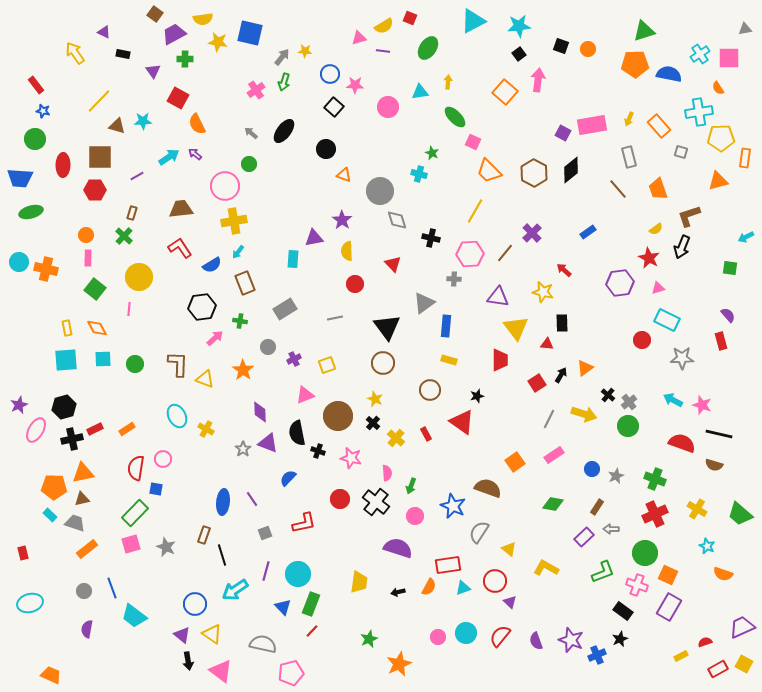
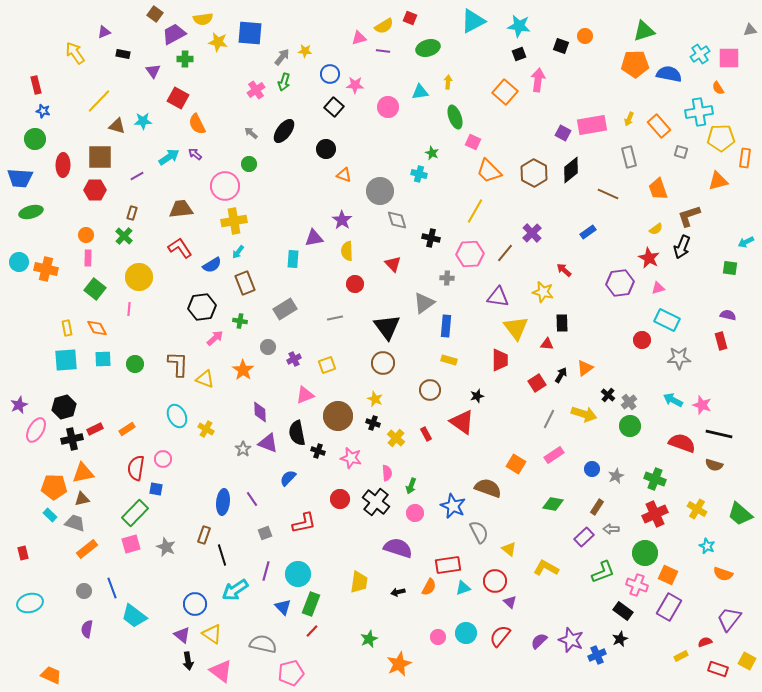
cyan star at (519, 26): rotated 15 degrees clockwise
gray triangle at (745, 29): moved 5 px right, 1 px down
purple triangle at (104, 32): rotated 48 degrees counterclockwise
blue square at (250, 33): rotated 8 degrees counterclockwise
green ellipse at (428, 48): rotated 40 degrees clockwise
orange circle at (588, 49): moved 3 px left, 13 px up
black square at (519, 54): rotated 16 degrees clockwise
red rectangle at (36, 85): rotated 24 degrees clockwise
green ellipse at (455, 117): rotated 25 degrees clockwise
brown line at (618, 189): moved 10 px left, 5 px down; rotated 25 degrees counterclockwise
cyan arrow at (746, 237): moved 5 px down
gray cross at (454, 279): moved 7 px left, 1 px up
purple semicircle at (728, 315): rotated 35 degrees counterclockwise
gray star at (682, 358): moved 3 px left
black cross at (373, 423): rotated 24 degrees counterclockwise
green circle at (628, 426): moved 2 px right
orange square at (515, 462): moved 1 px right, 2 px down; rotated 24 degrees counterclockwise
pink circle at (415, 516): moved 3 px up
gray semicircle at (479, 532): rotated 120 degrees clockwise
purple trapezoid at (742, 627): moved 13 px left, 8 px up; rotated 28 degrees counterclockwise
purple semicircle at (536, 641): moved 3 px right; rotated 66 degrees clockwise
yellow square at (744, 664): moved 3 px right, 3 px up
red rectangle at (718, 669): rotated 48 degrees clockwise
